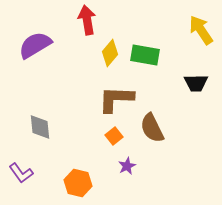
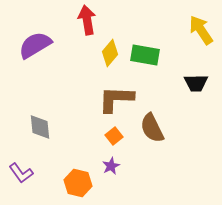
purple star: moved 16 px left
